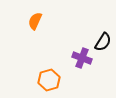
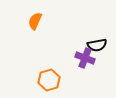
black semicircle: moved 6 px left, 3 px down; rotated 48 degrees clockwise
purple cross: moved 3 px right
